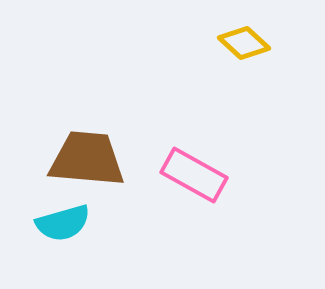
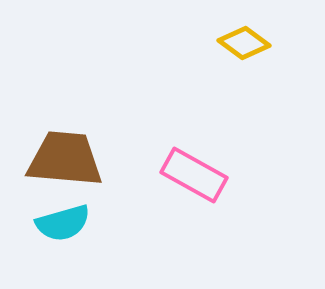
yellow diamond: rotated 6 degrees counterclockwise
brown trapezoid: moved 22 px left
